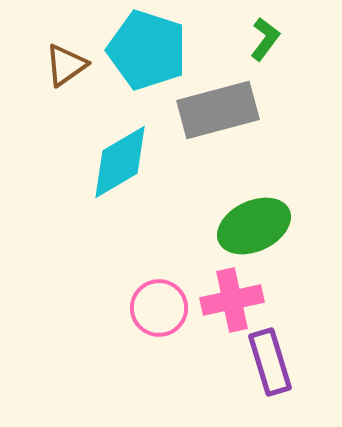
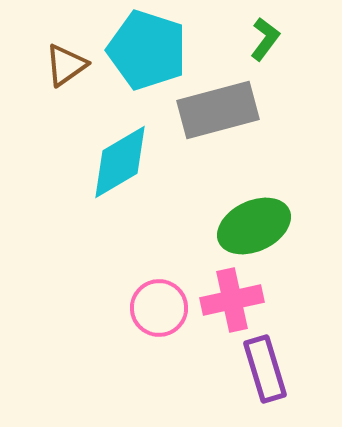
purple rectangle: moved 5 px left, 7 px down
